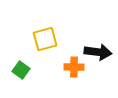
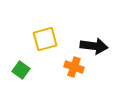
black arrow: moved 4 px left, 6 px up
orange cross: rotated 18 degrees clockwise
